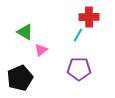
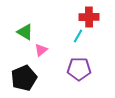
cyan line: moved 1 px down
black pentagon: moved 4 px right
